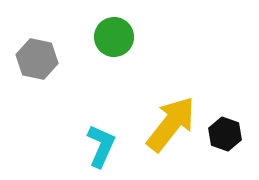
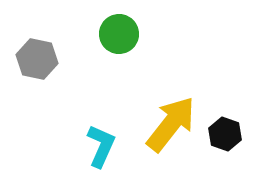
green circle: moved 5 px right, 3 px up
